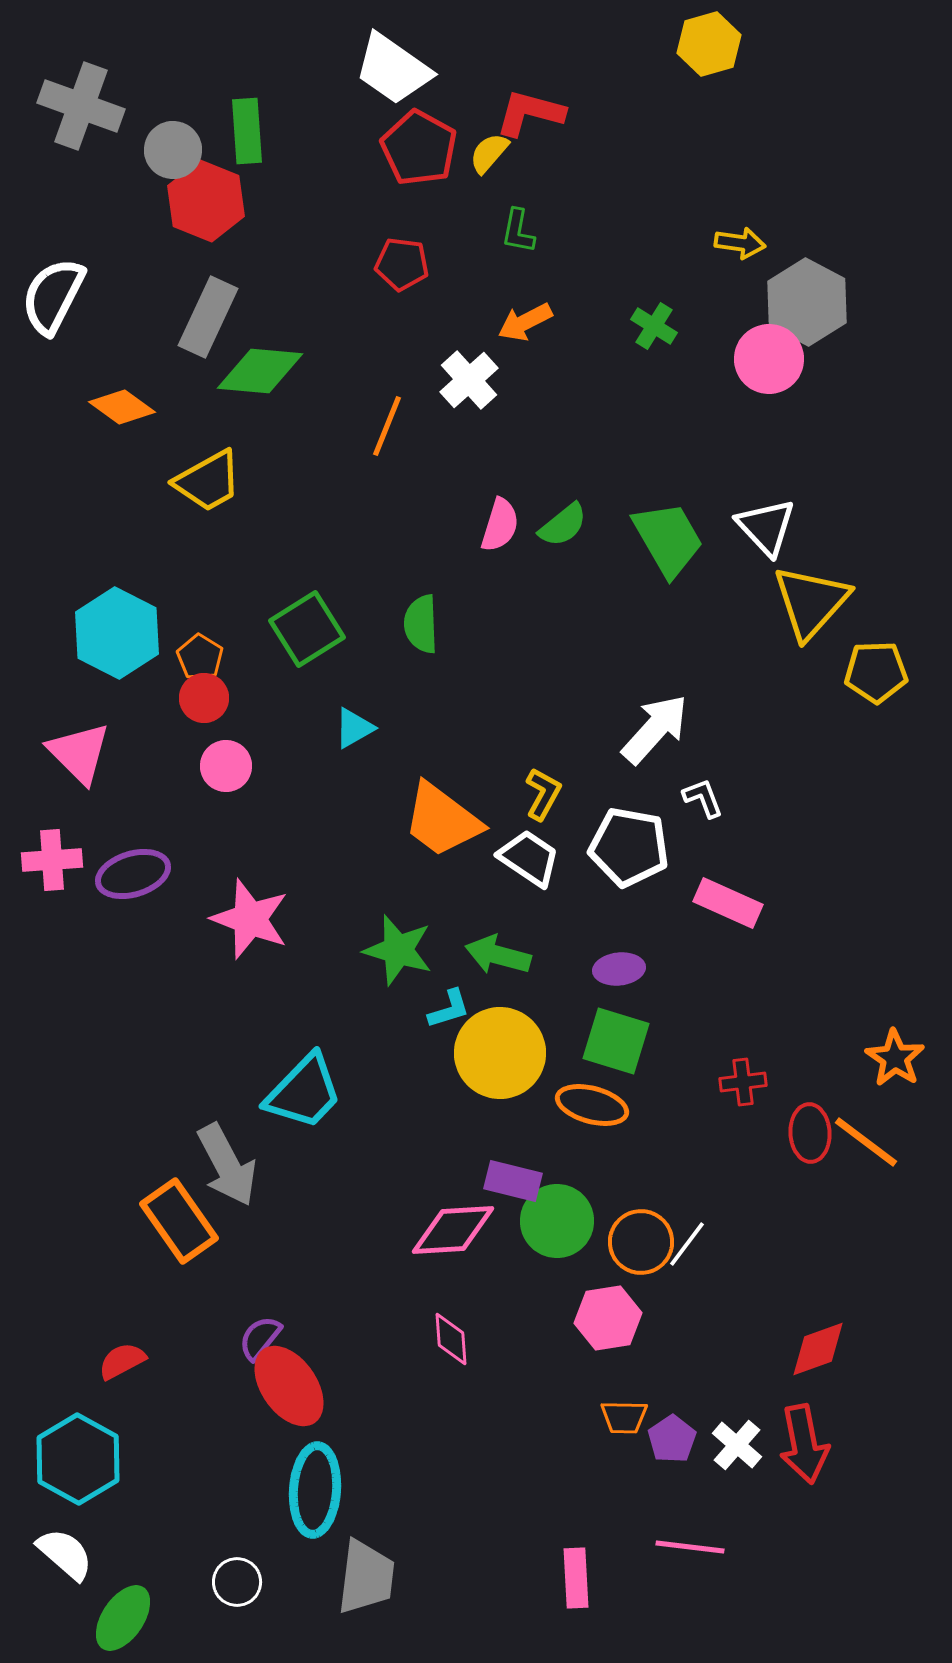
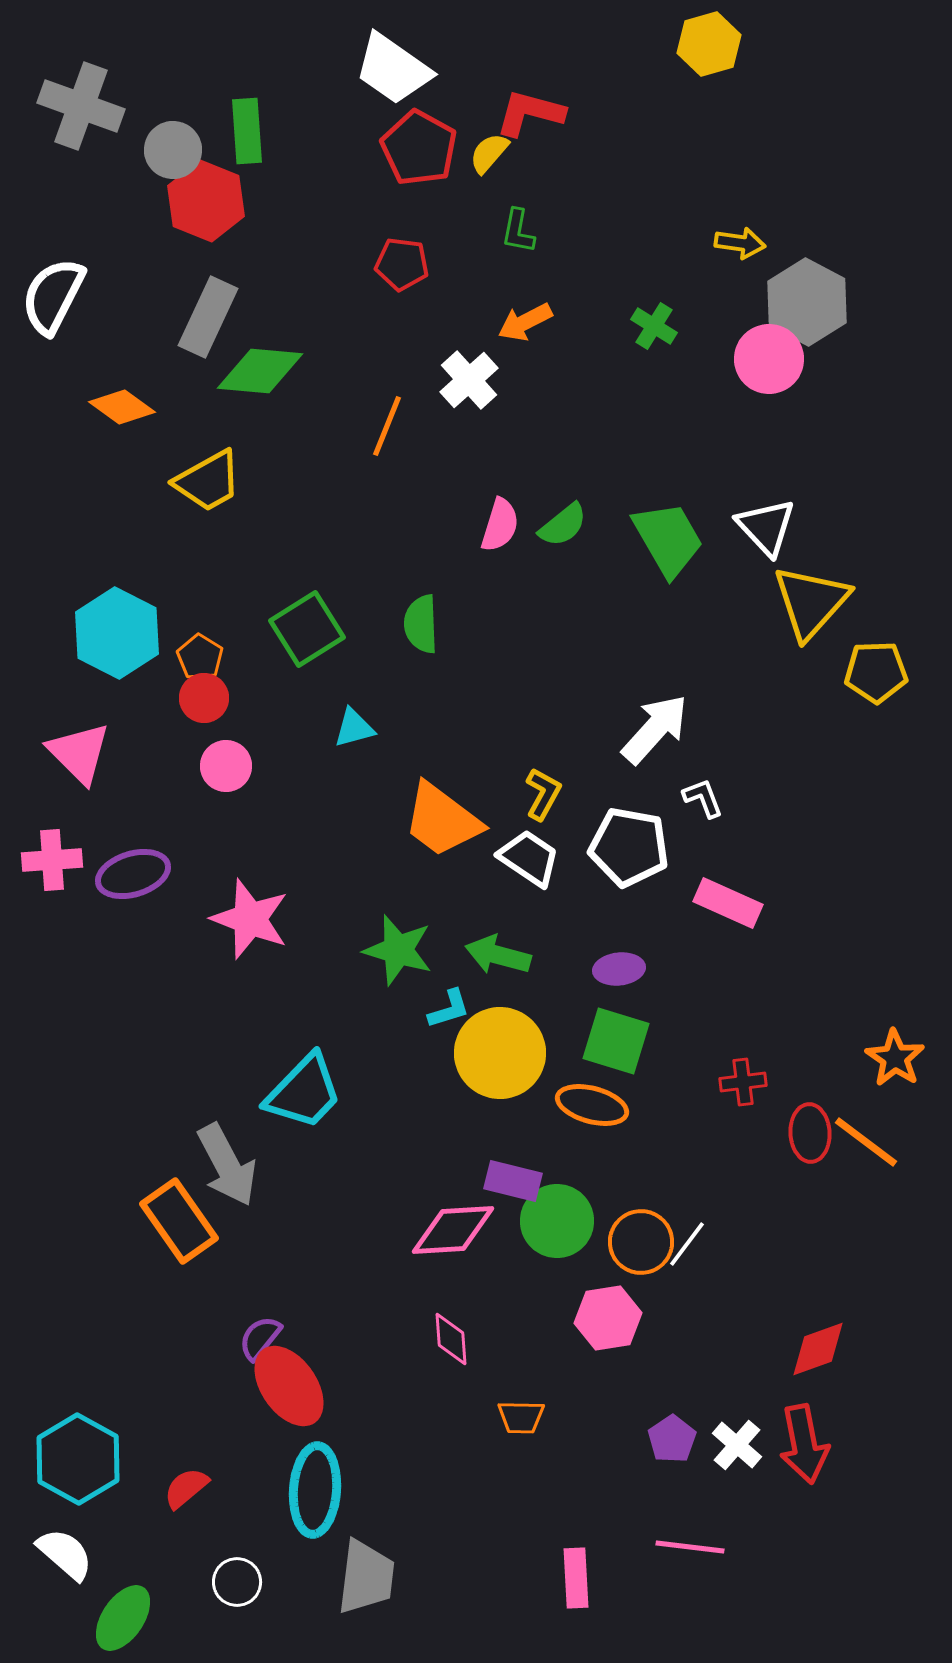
cyan triangle at (354, 728): rotated 15 degrees clockwise
red semicircle at (122, 1361): moved 64 px right, 127 px down; rotated 12 degrees counterclockwise
orange trapezoid at (624, 1417): moved 103 px left
